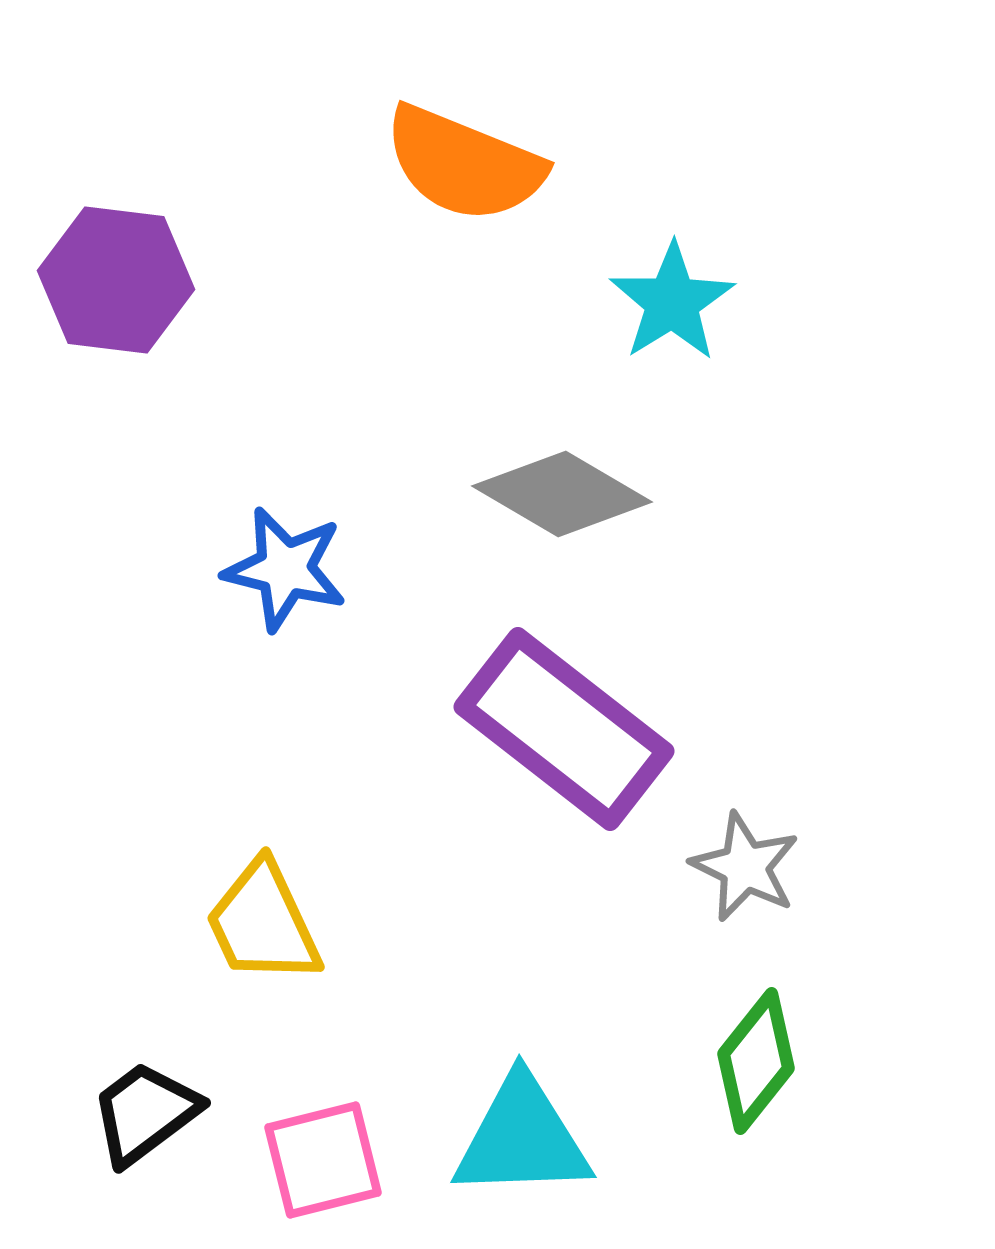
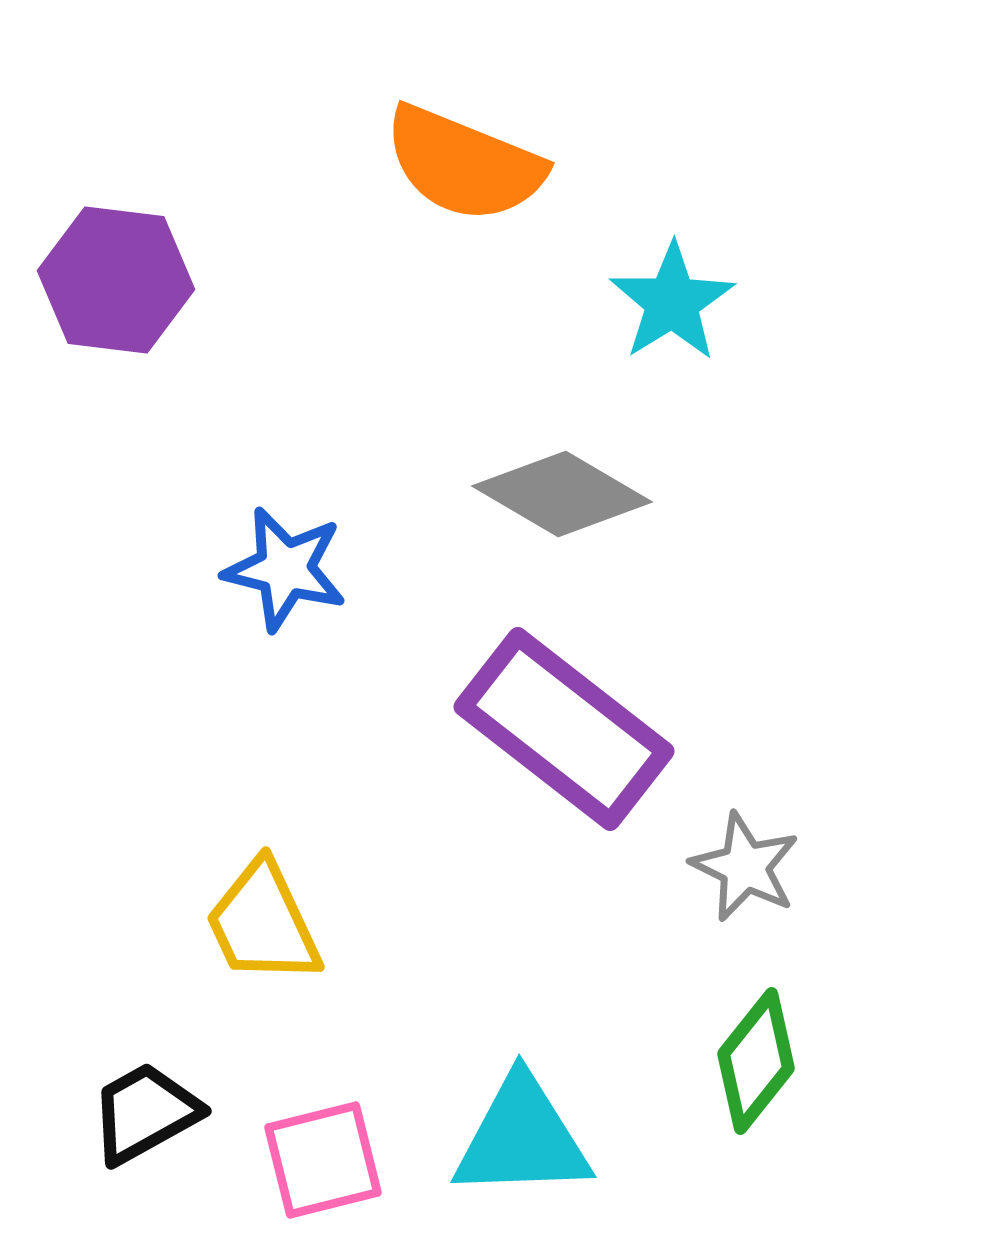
black trapezoid: rotated 8 degrees clockwise
